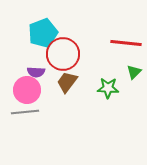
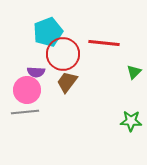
cyan pentagon: moved 5 px right, 1 px up
red line: moved 22 px left
green star: moved 23 px right, 33 px down
